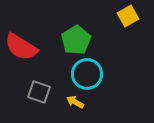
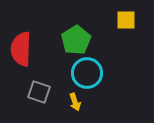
yellow square: moved 2 px left, 4 px down; rotated 30 degrees clockwise
red semicircle: moved 2 px down; rotated 60 degrees clockwise
cyan circle: moved 1 px up
yellow arrow: rotated 138 degrees counterclockwise
